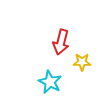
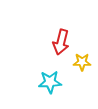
cyan star: rotated 30 degrees counterclockwise
